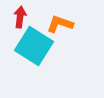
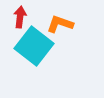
cyan square: rotated 6 degrees clockwise
